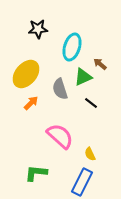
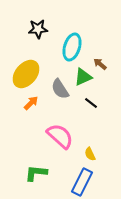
gray semicircle: rotated 15 degrees counterclockwise
